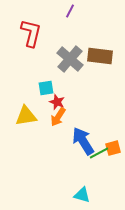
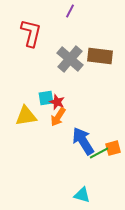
cyan square: moved 10 px down
